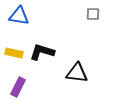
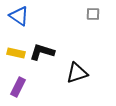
blue triangle: rotated 25 degrees clockwise
yellow rectangle: moved 2 px right
black triangle: rotated 25 degrees counterclockwise
